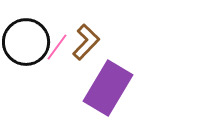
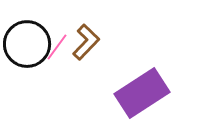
black circle: moved 1 px right, 2 px down
purple rectangle: moved 34 px right, 5 px down; rotated 26 degrees clockwise
